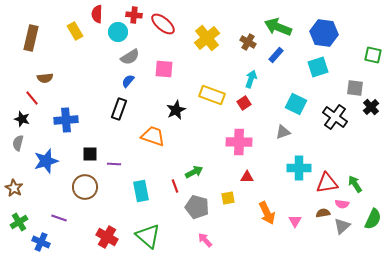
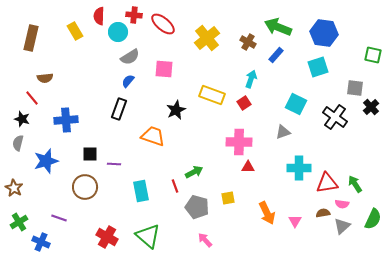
red semicircle at (97, 14): moved 2 px right, 2 px down
red triangle at (247, 177): moved 1 px right, 10 px up
